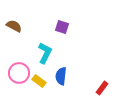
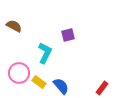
purple square: moved 6 px right, 8 px down; rotated 32 degrees counterclockwise
blue semicircle: moved 10 px down; rotated 132 degrees clockwise
yellow rectangle: moved 1 px down
